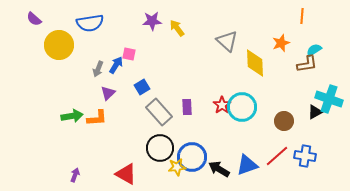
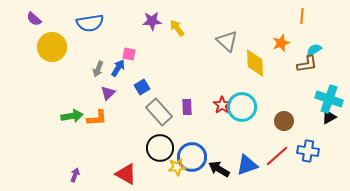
yellow circle: moved 7 px left, 2 px down
blue arrow: moved 2 px right, 3 px down
black triangle: moved 14 px right, 5 px down
blue cross: moved 3 px right, 5 px up
